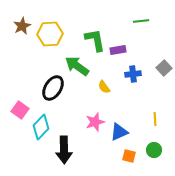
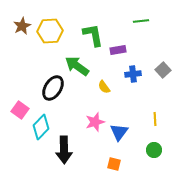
yellow hexagon: moved 3 px up
green L-shape: moved 2 px left, 5 px up
gray square: moved 1 px left, 2 px down
blue triangle: rotated 30 degrees counterclockwise
orange square: moved 15 px left, 8 px down
